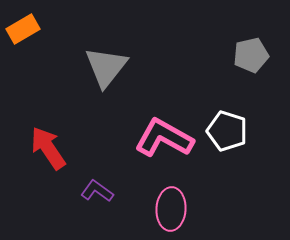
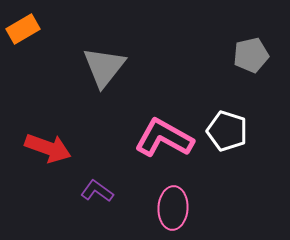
gray triangle: moved 2 px left
red arrow: rotated 144 degrees clockwise
pink ellipse: moved 2 px right, 1 px up
